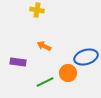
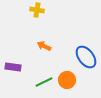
blue ellipse: rotated 70 degrees clockwise
purple rectangle: moved 5 px left, 5 px down
orange circle: moved 1 px left, 7 px down
green line: moved 1 px left
